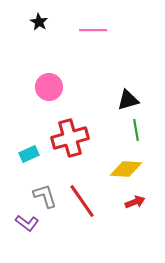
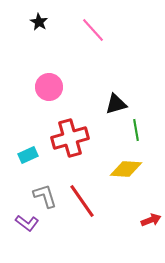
pink line: rotated 48 degrees clockwise
black triangle: moved 12 px left, 4 px down
cyan rectangle: moved 1 px left, 1 px down
red arrow: moved 16 px right, 18 px down
